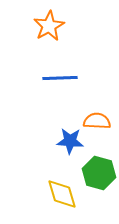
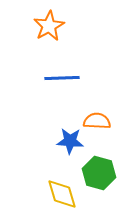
blue line: moved 2 px right
